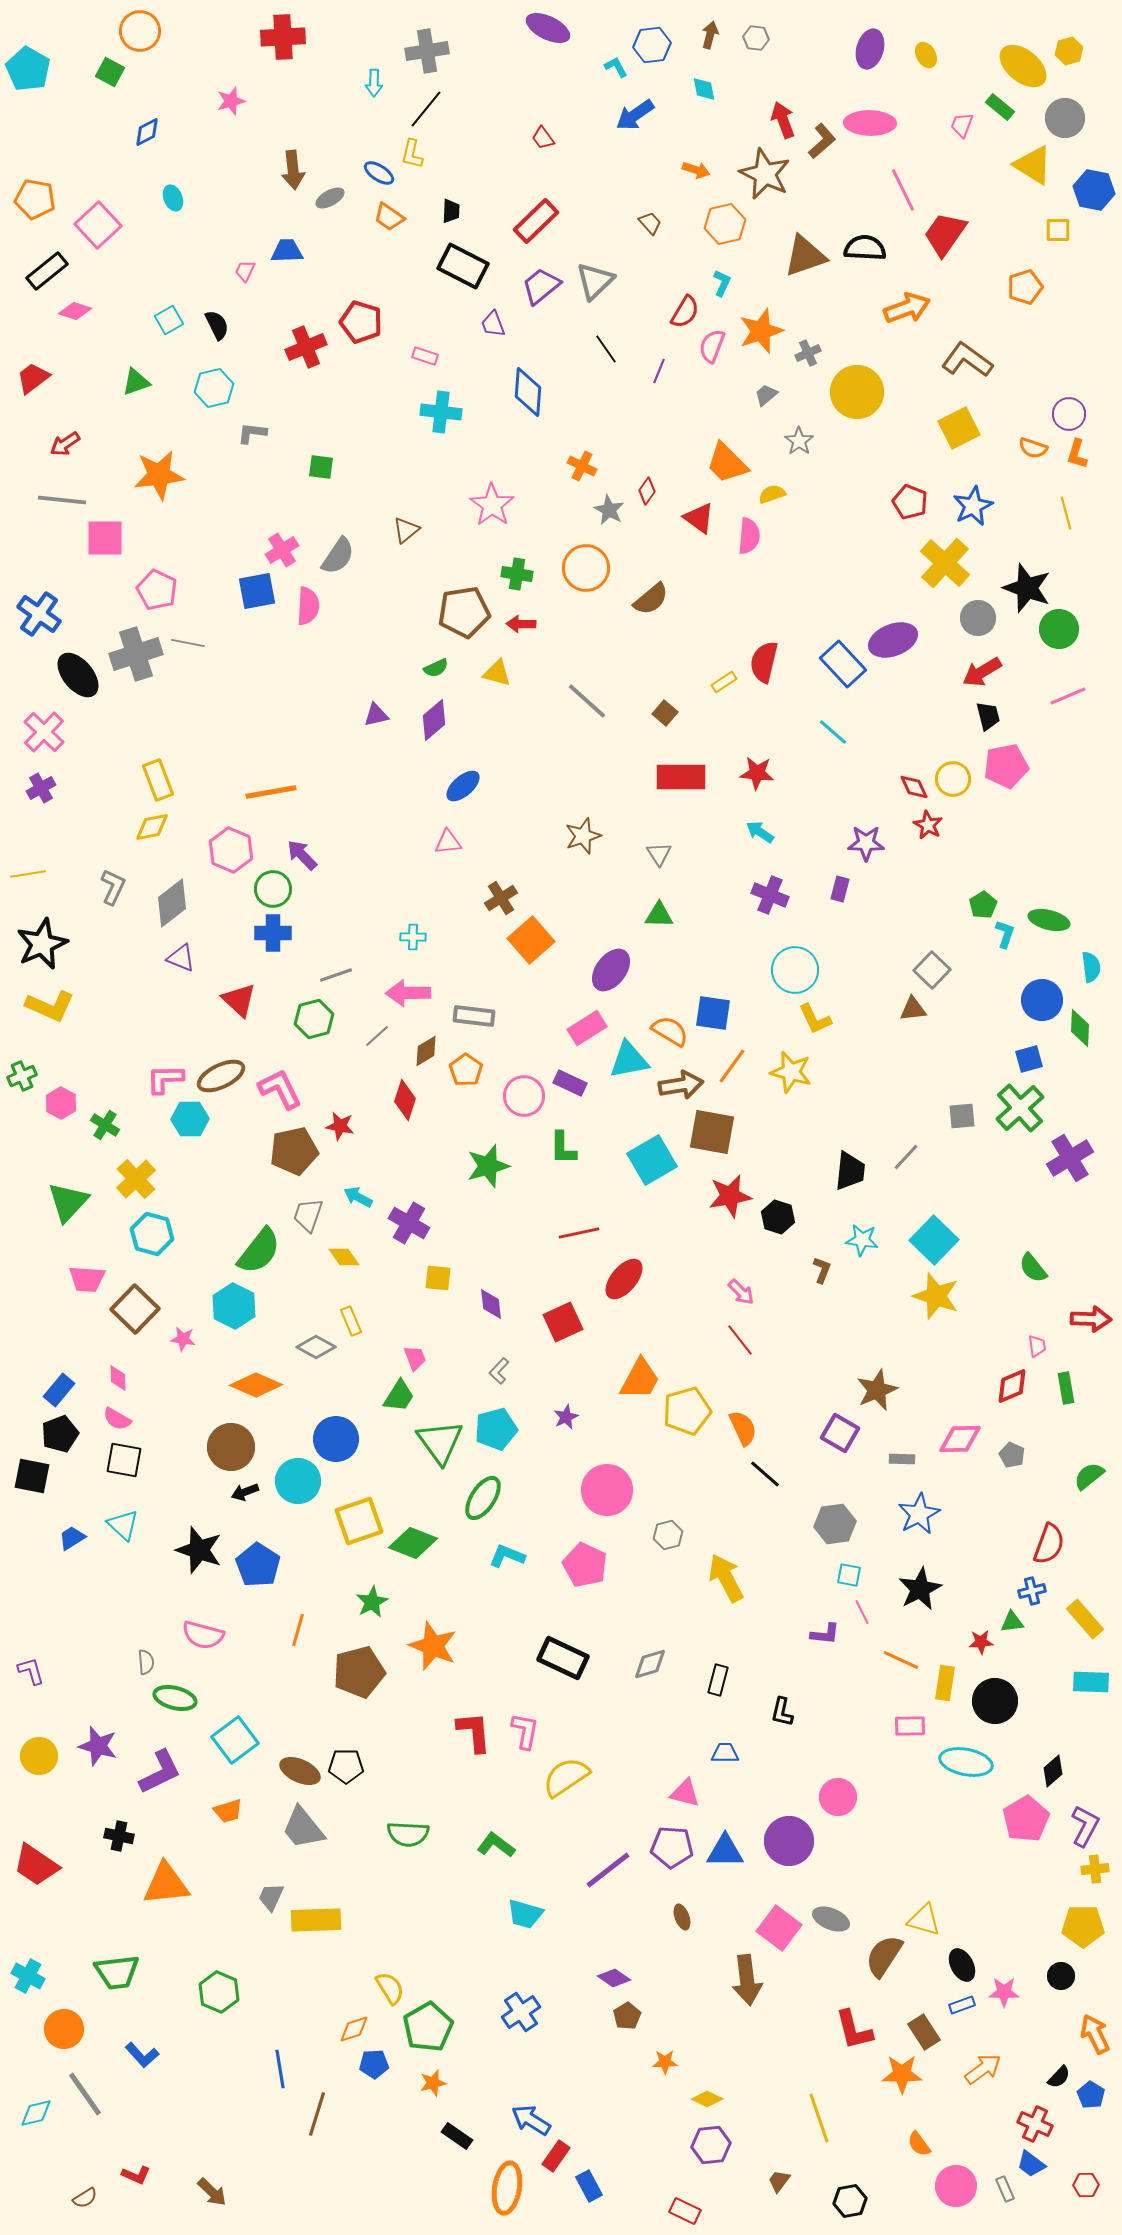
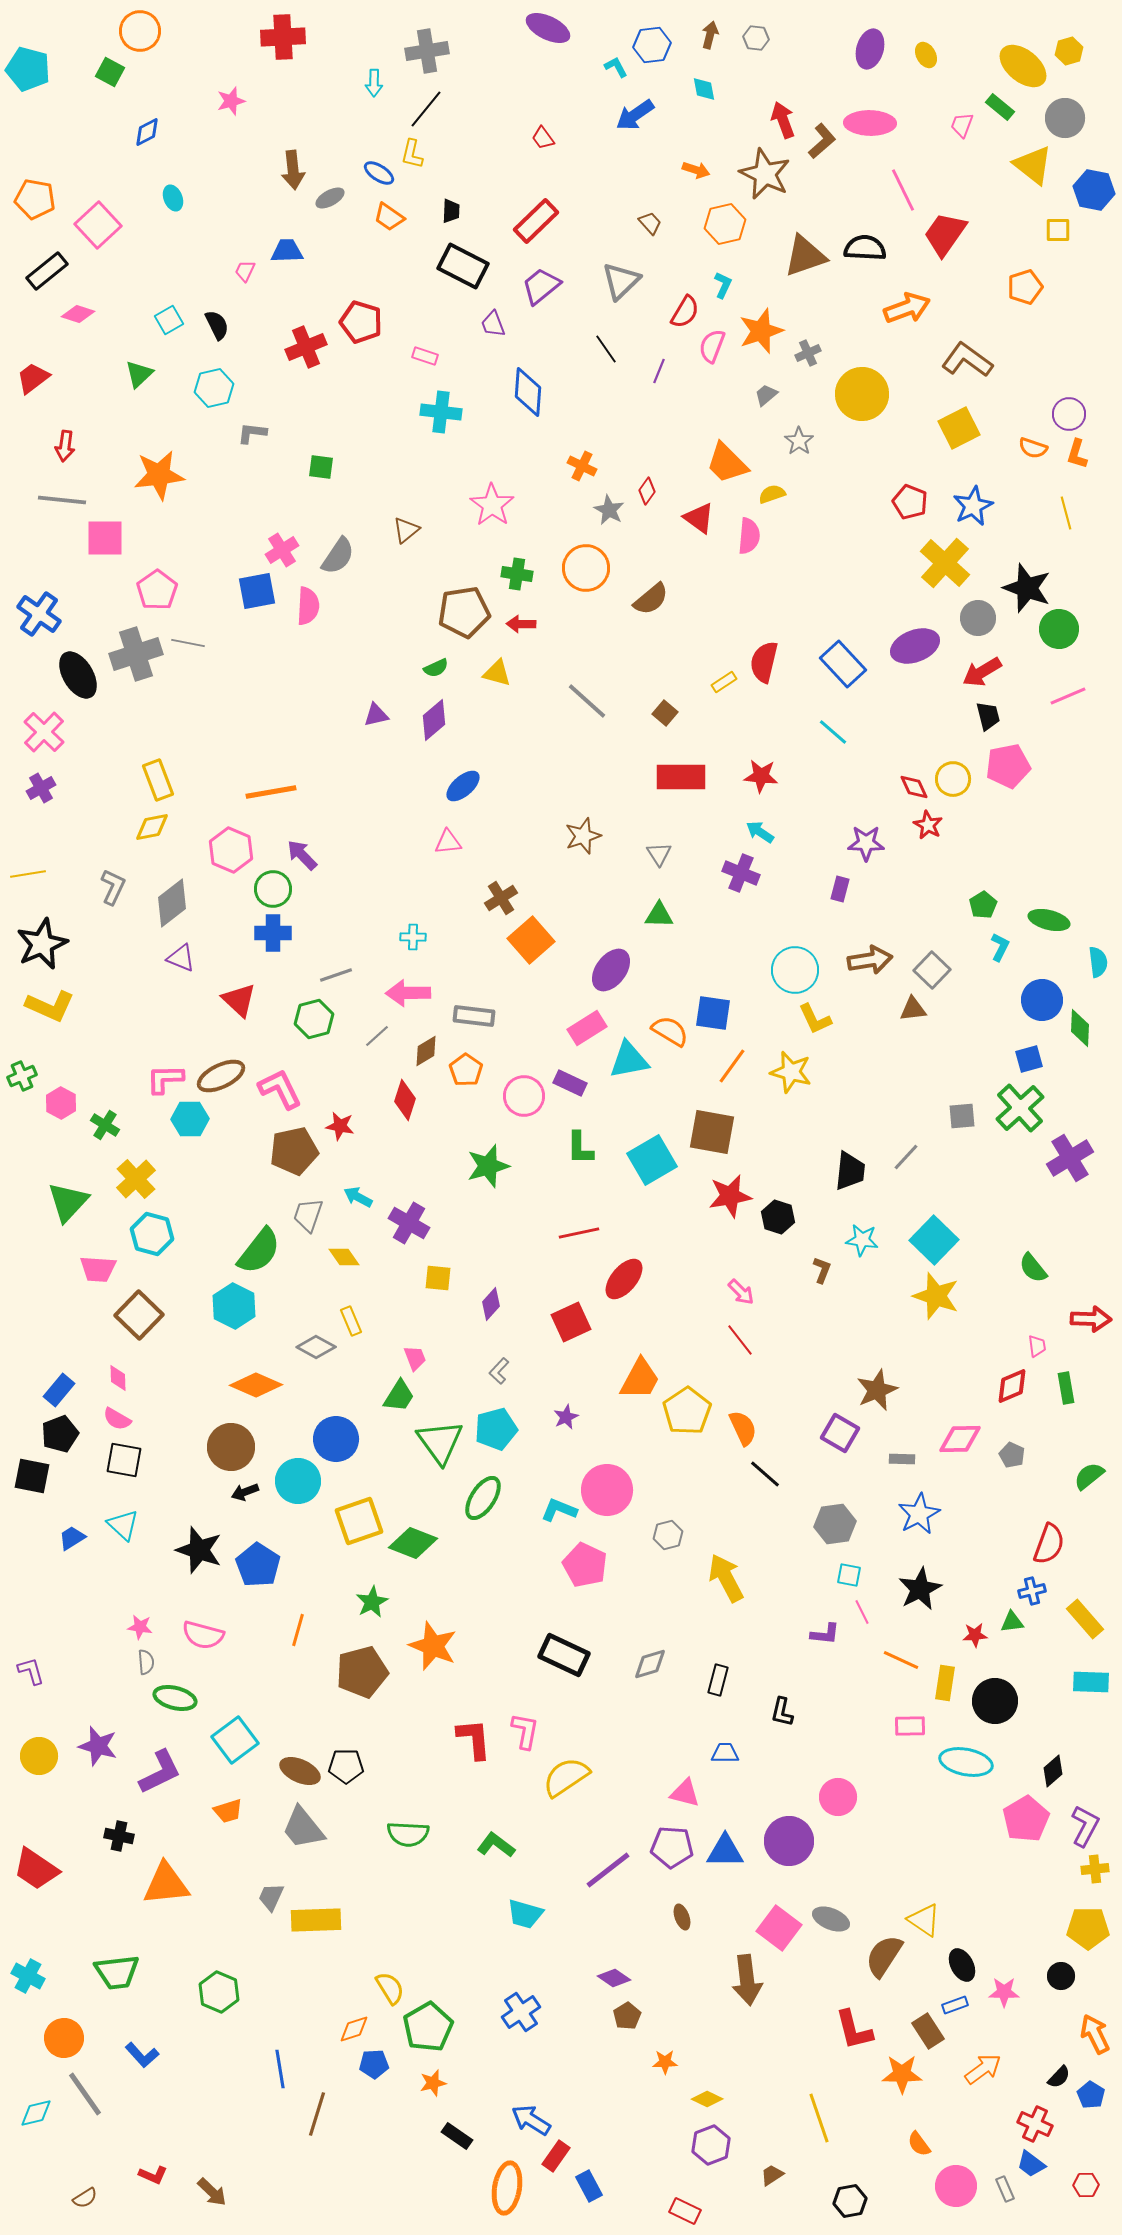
cyan pentagon at (28, 69): rotated 15 degrees counterclockwise
yellow triangle at (1033, 165): rotated 6 degrees clockwise
gray triangle at (595, 281): moved 26 px right
cyan L-shape at (722, 283): moved 1 px right, 2 px down
pink diamond at (75, 311): moved 3 px right, 3 px down
green triangle at (136, 382): moved 3 px right, 8 px up; rotated 24 degrees counterclockwise
yellow circle at (857, 392): moved 5 px right, 2 px down
red arrow at (65, 444): moved 2 px down; rotated 48 degrees counterclockwise
pink pentagon at (157, 590): rotated 12 degrees clockwise
purple ellipse at (893, 640): moved 22 px right, 6 px down
black ellipse at (78, 675): rotated 9 degrees clockwise
pink pentagon at (1006, 766): moved 2 px right
red star at (757, 773): moved 4 px right, 3 px down
purple cross at (770, 895): moved 29 px left, 22 px up
cyan L-shape at (1005, 934): moved 5 px left, 13 px down; rotated 8 degrees clockwise
cyan semicircle at (1091, 967): moved 7 px right, 5 px up
brown arrow at (681, 1085): moved 189 px right, 125 px up
green L-shape at (563, 1148): moved 17 px right
pink trapezoid at (87, 1279): moved 11 px right, 10 px up
purple diamond at (491, 1304): rotated 48 degrees clockwise
brown square at (135, 1309): moved 4 px right, 6 px down
red square at (563, 1322): moved 8 px right
pink star at (183, 1339): moved 43 px left, 288 px down
yellow pentagon at (687, 1411): rotated 18 degrees counterclockwise
cyan L-shape at (507, 1556): moved 52 px right, 46 px up
red star at (981, 1642): moved 6 px left, 7 px up
black rectangle at (563, 1658): moved 1 px right, 3 px up
brown pentagon at (359, 1672): moved 3 px right
red L-shape at (474, 1732): moved 7 px down
red trapezoid at (36, 1865): moved 4 px down
yellow triangle at (924, 1920): rotated 18 degrees clockwise
yellow pentagon at (1083, 1926): moved 5 px right, 2 px down
blue rectangle at (962, 2005): moved 7 px left
orange circle at (64, 2029): moved 9 px down
brown rectangle at (924, 2032): moved 4 px right, 1 px up
purple hexagon at (711, 2145): rotated 15 degrees counterclockwise
red L-shape at (136, 2175): moved 17 px right
brown trapezoid at (779, 2181): moved 7 px left, 6 px up; rotated 20 degrees clockwise
